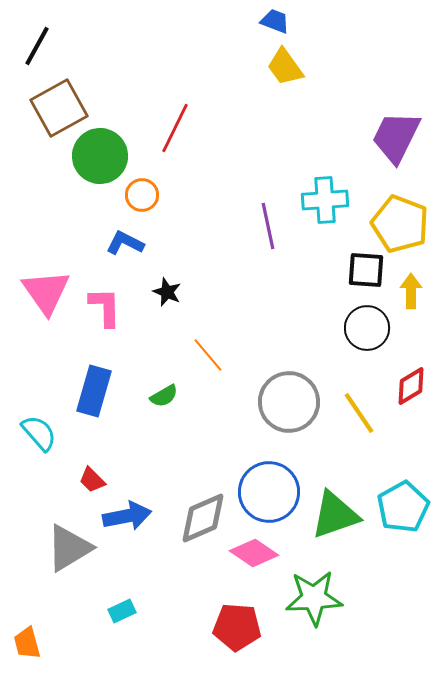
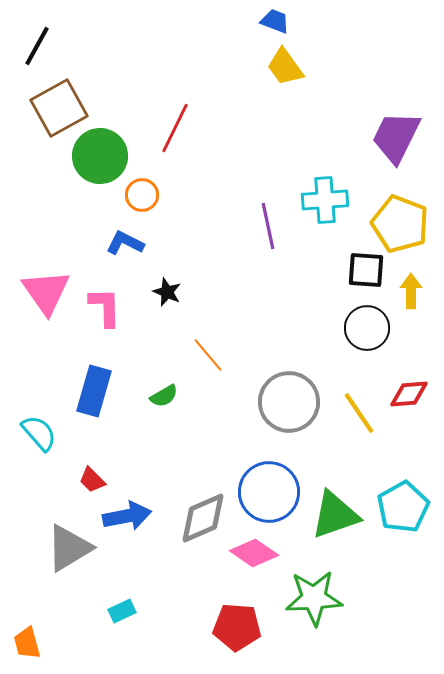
red diamond: moved 2 px left, 8 px down; rotated 27 degrees clockwise
